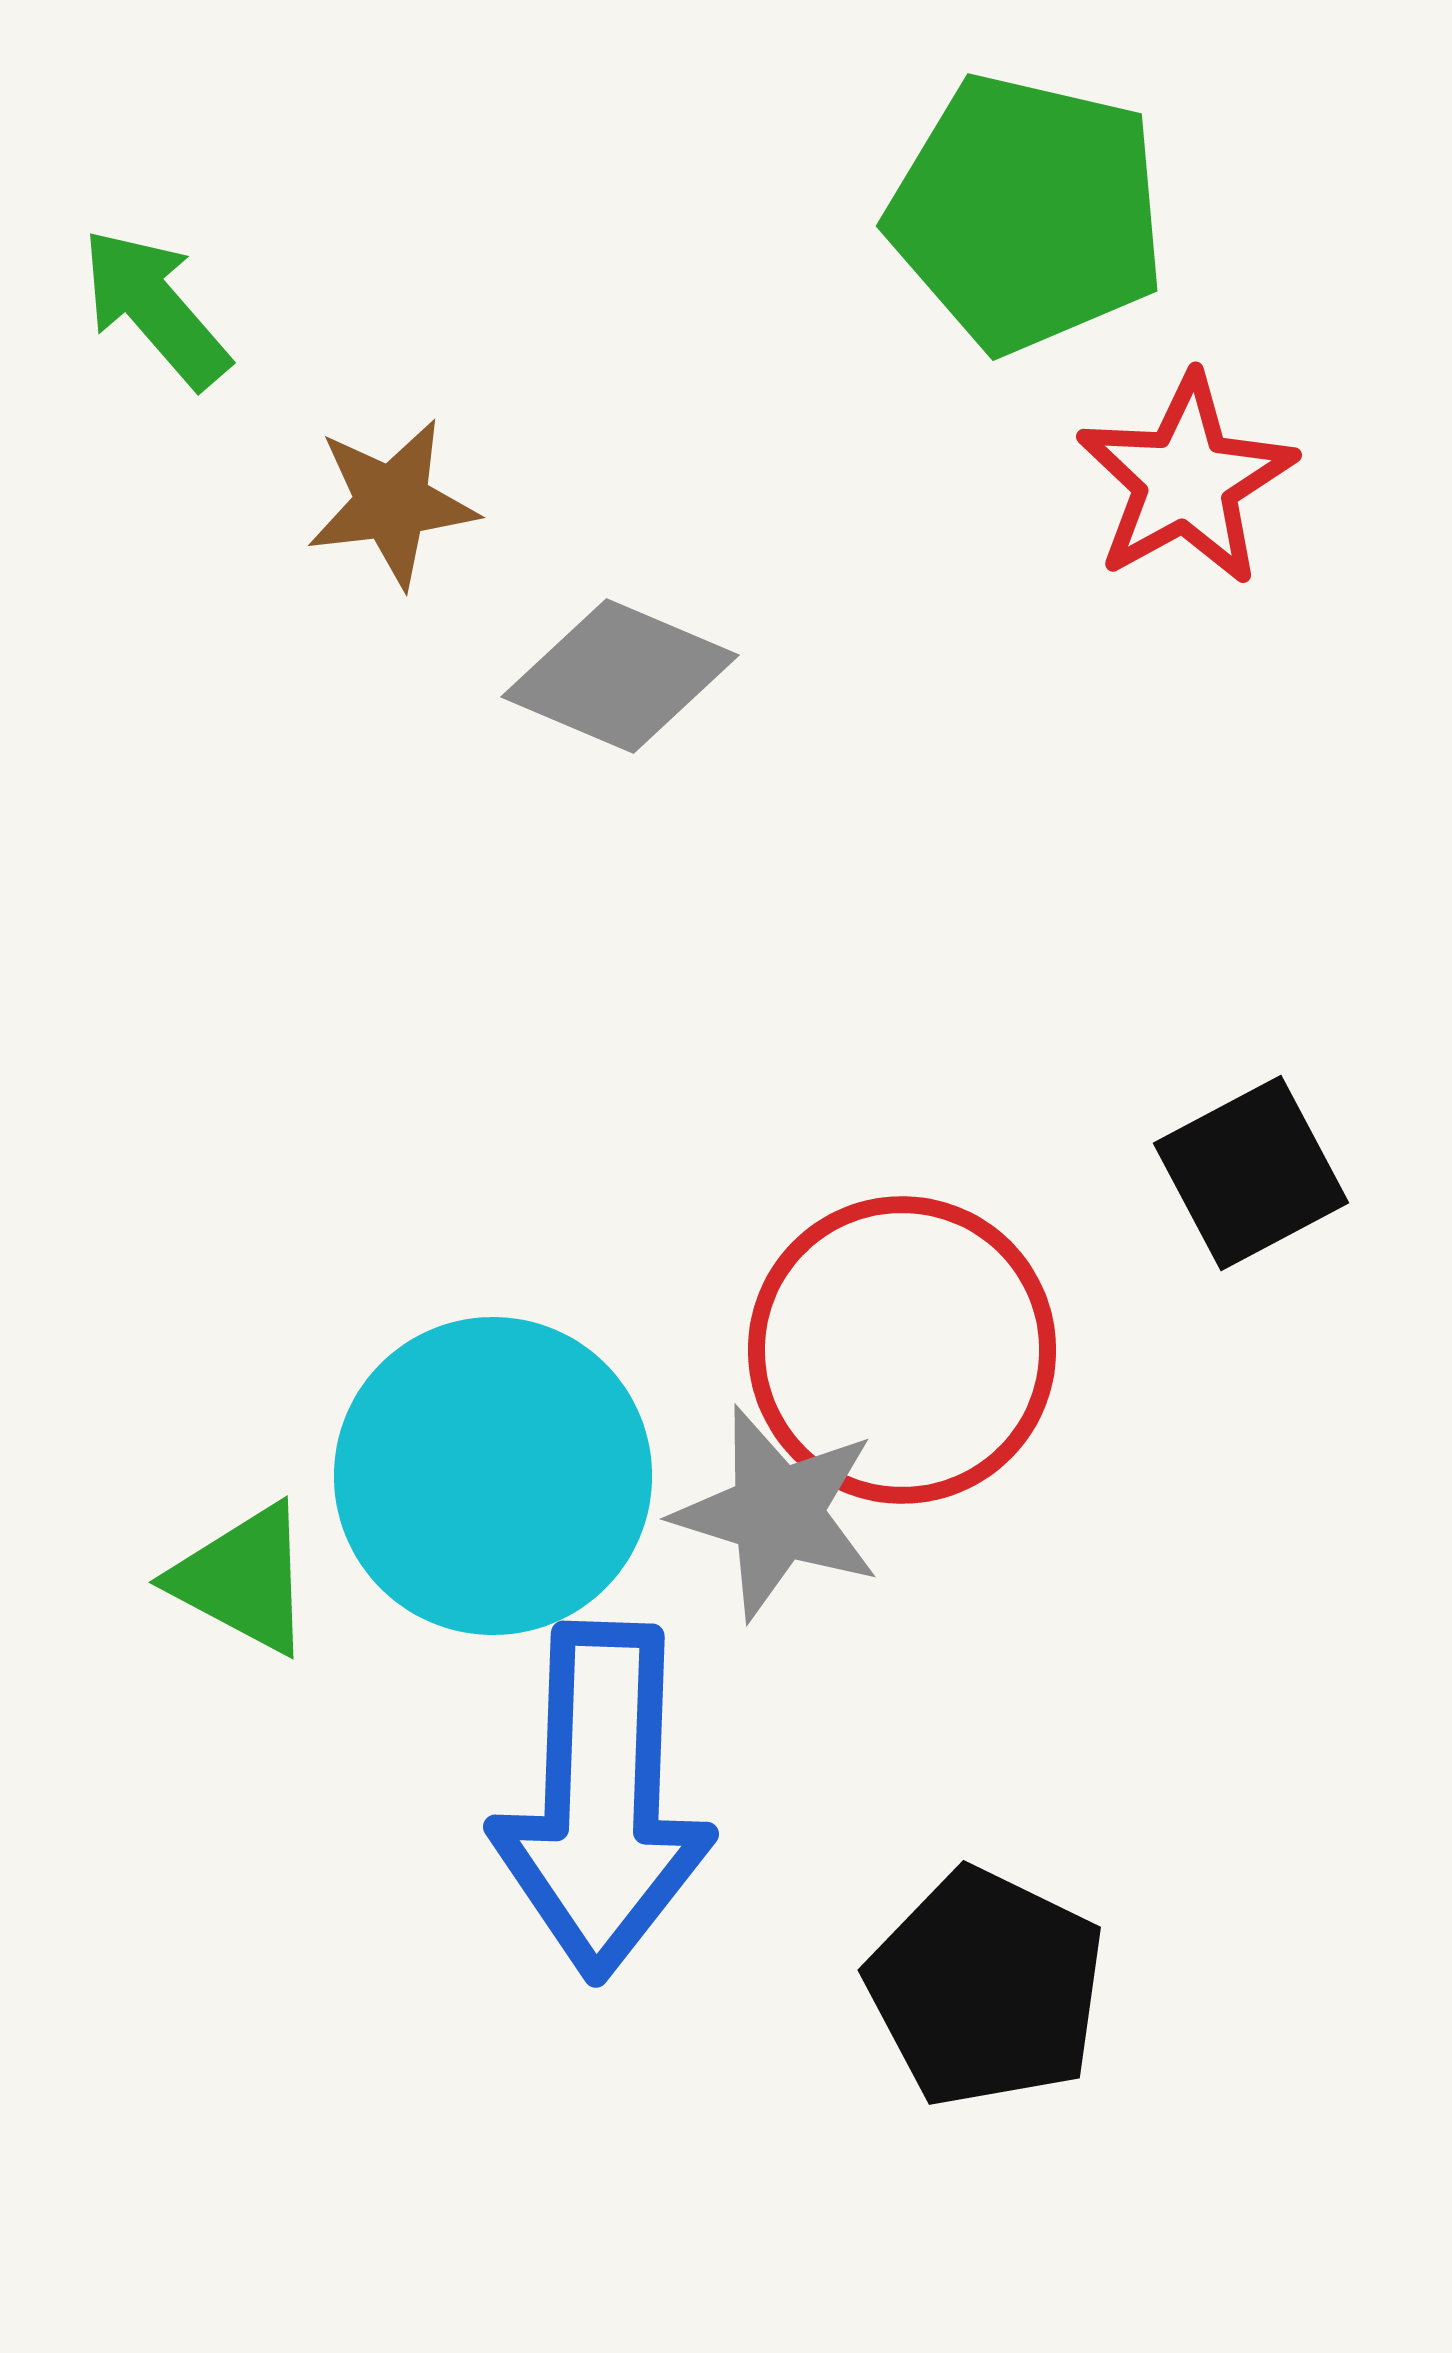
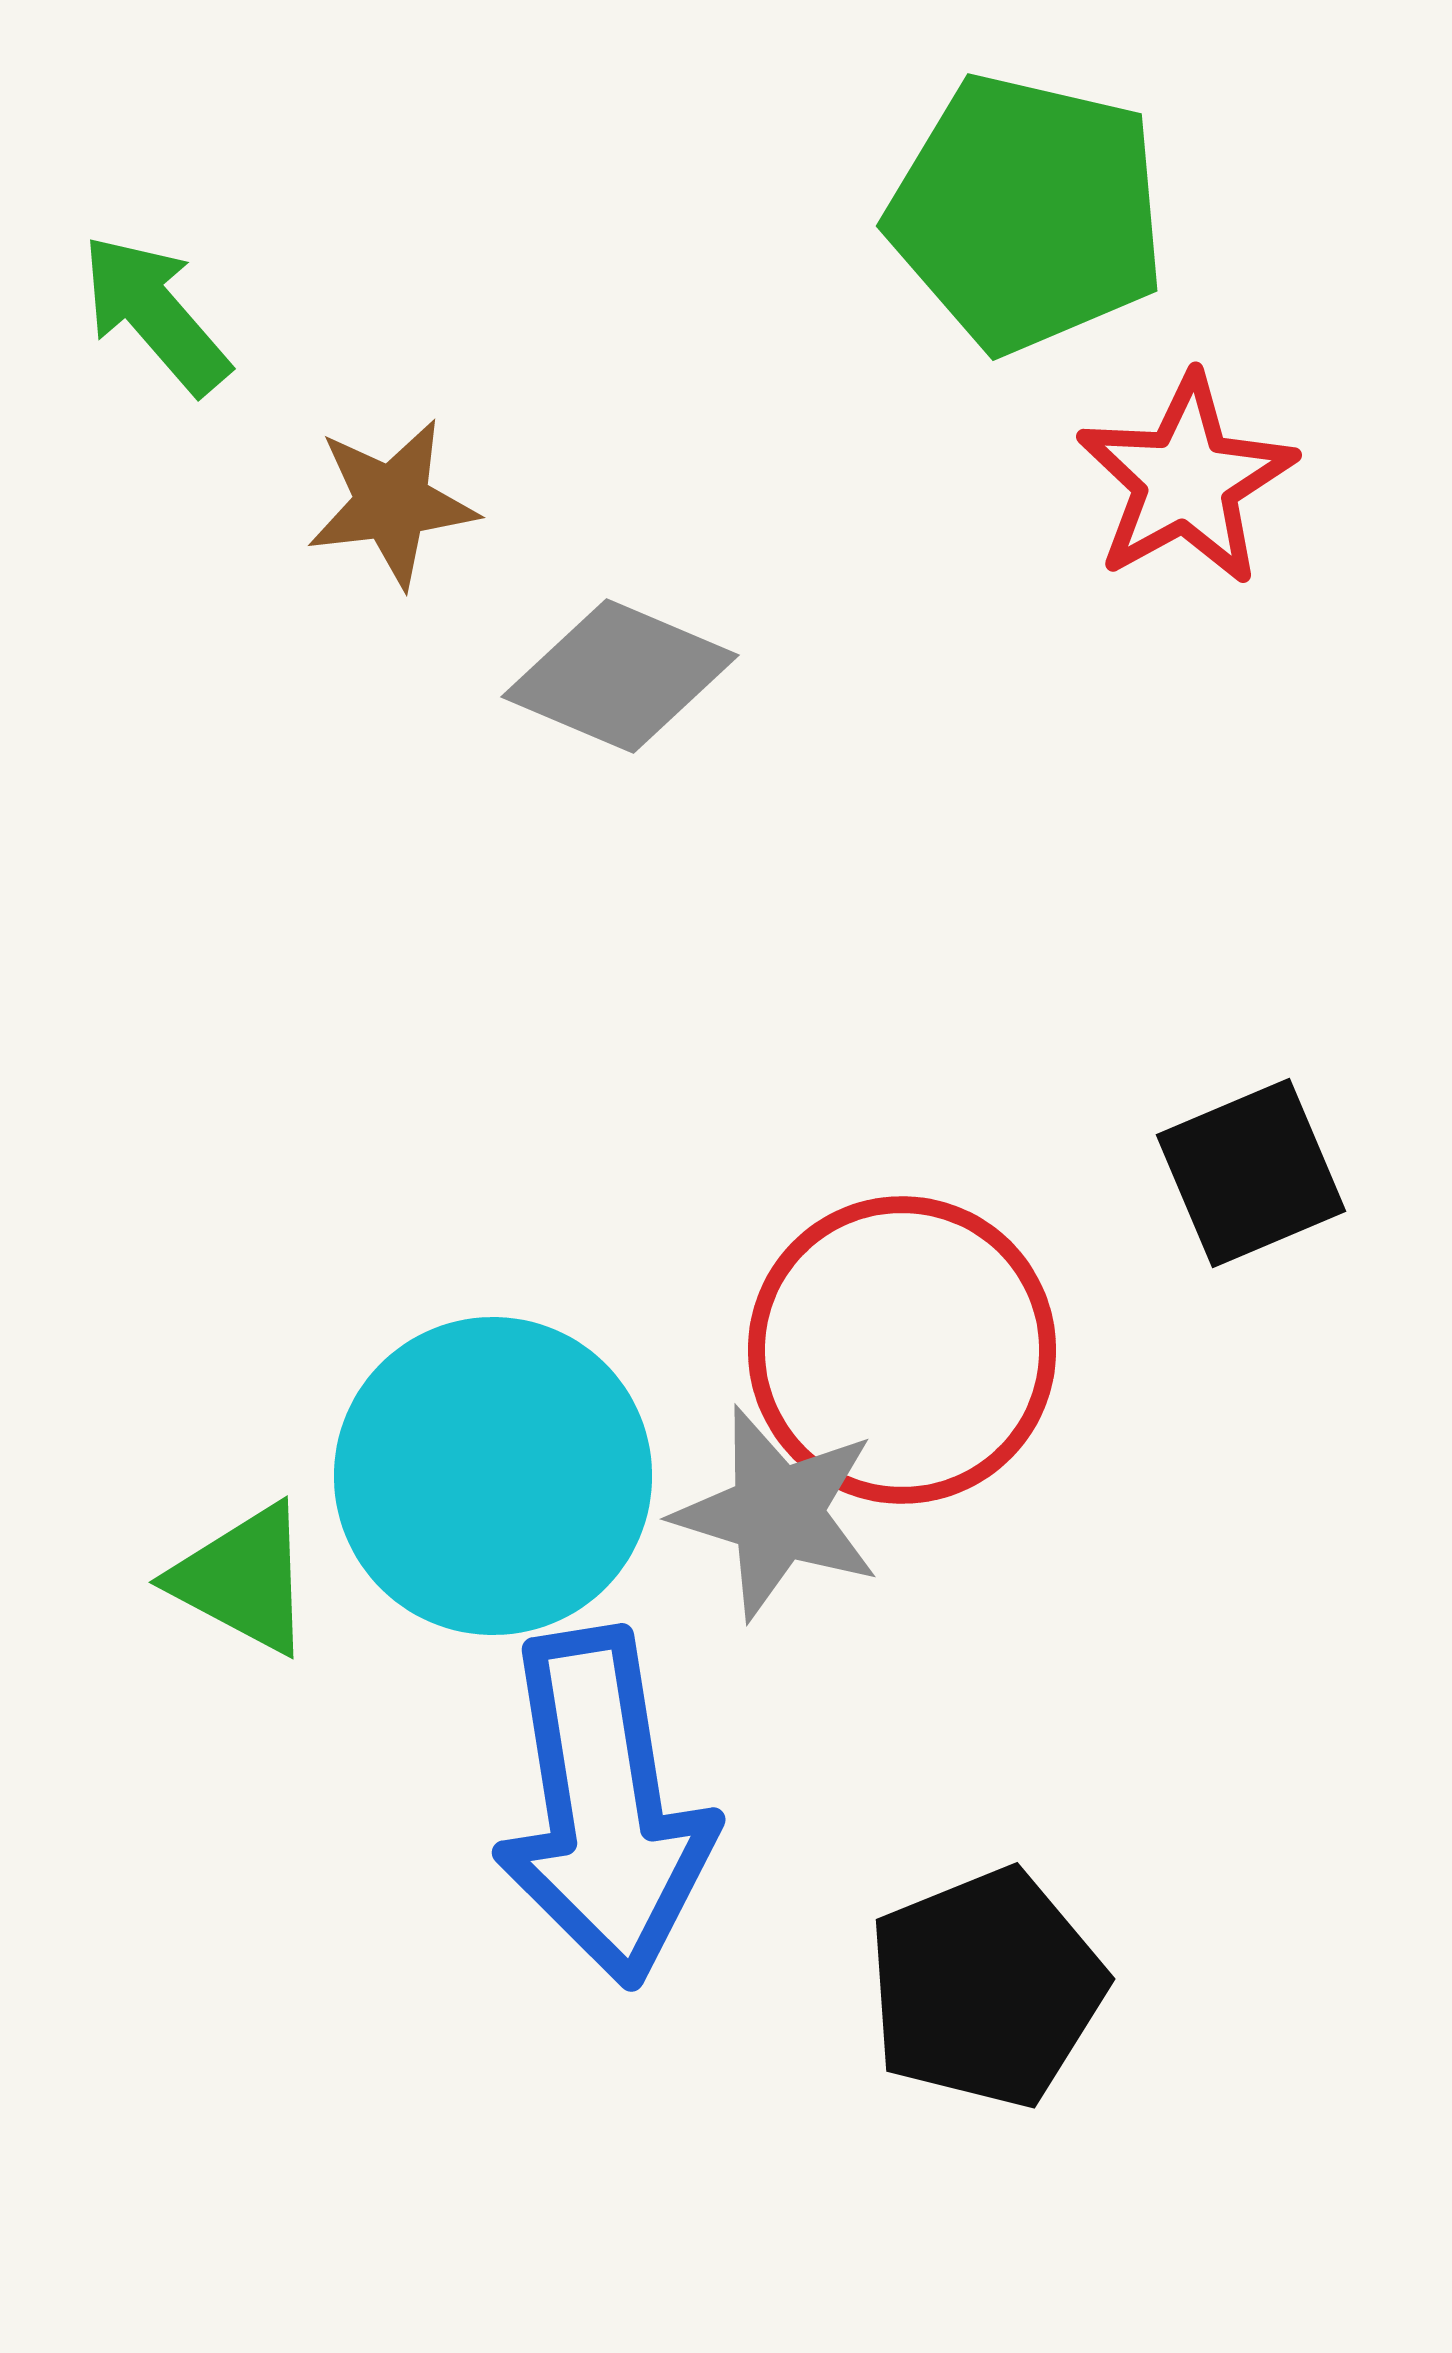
green arrow: moved 6 px down
black square: rotated 5 degrees clockwise
blue arrow: moved 2 px right, 6 px down; rotated 11 degrees counterclockwise
black pentagon: rotated 24 degrees clockwise
